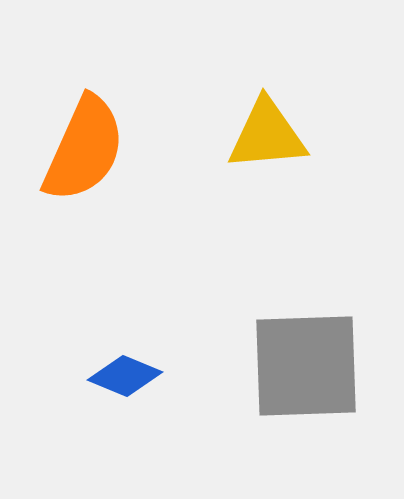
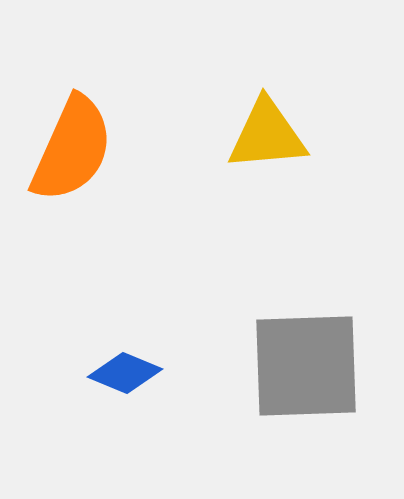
orange semicircle: moved 12 px left
blue diamond: moved 3 px up
